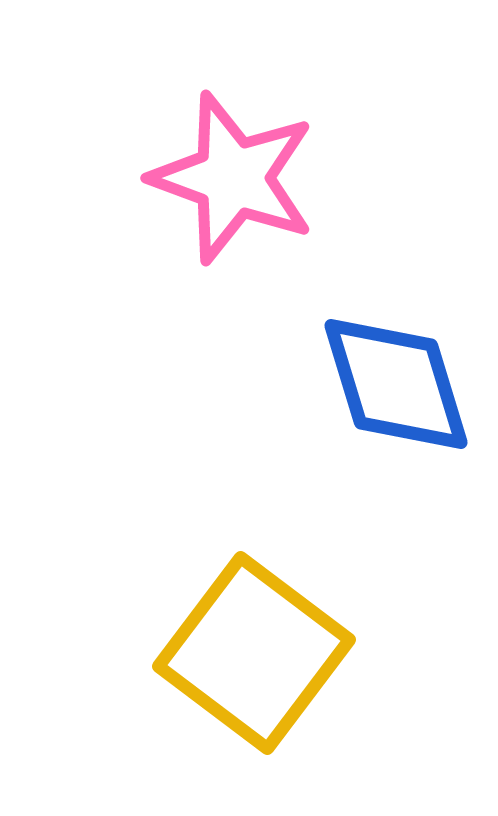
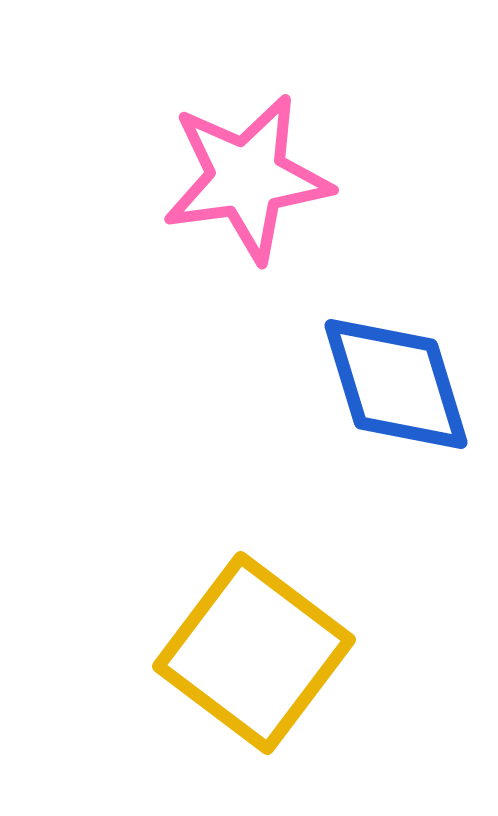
pink star: moved 14 px right; rotated 28 degrees counterclockwise
